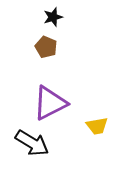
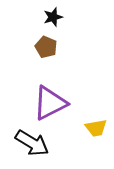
yellow trapezoid: moved 1 px left, 2 px down
